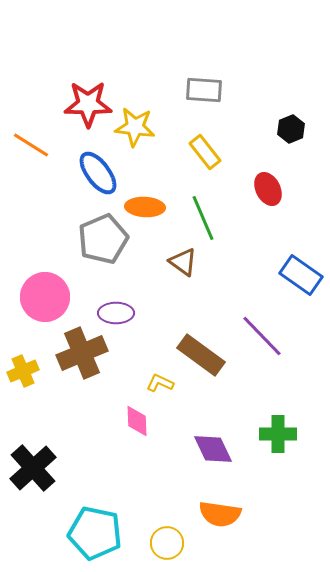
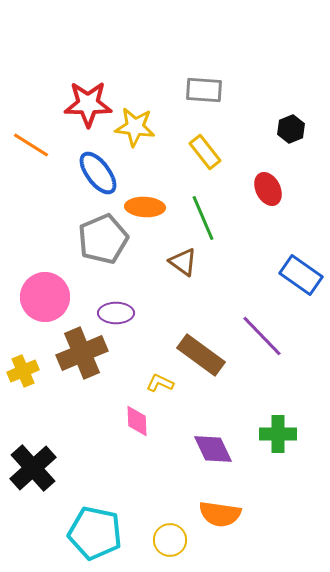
yellow circle: moved 3 px right, 3 px up
